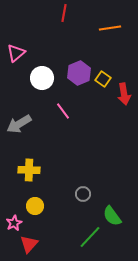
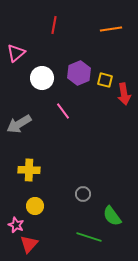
red line: moved 10 px left, 12 px down
orange line: moved 1 px right, 1 px down
yellow square: moved 2 px right, 1 px down; rotated 21 degrees counterclockwise
pink star: moved 2 px right, 2 px down; rotated 21 degrees counterclockwise
green line: moved 1 px left; rotated 65 degrees clockwise
